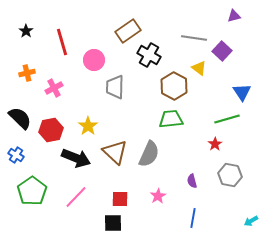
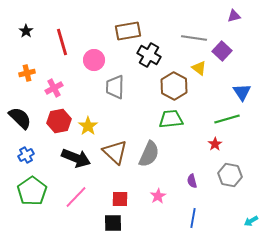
brown rectangle: rotated 25 degrees clockwise
red hexagon: moved 8 px right, 9 px up
blue cross: moved 10 px right; rotated 28 degrees clockwise
